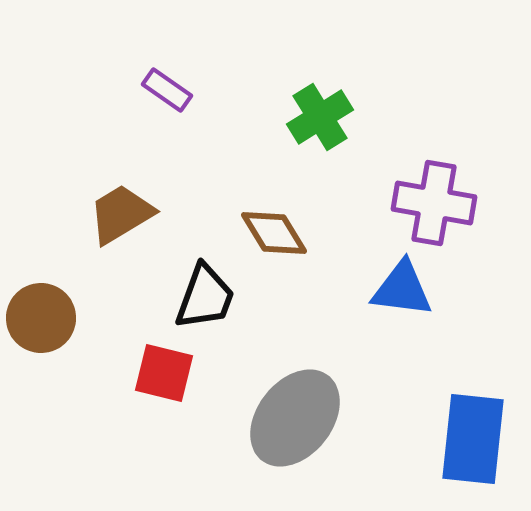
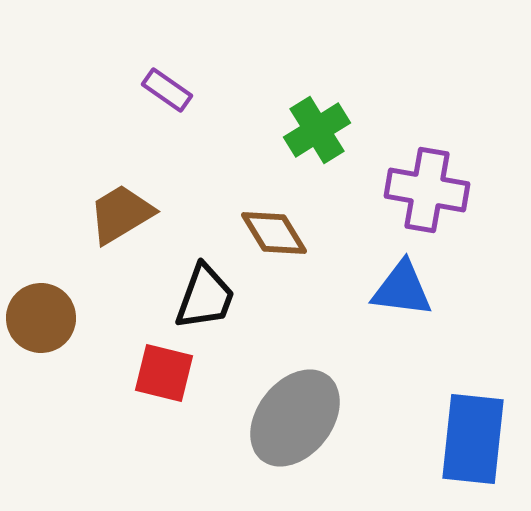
green cross: moved 3 px left, 13 px down
purple cross: moved 7 px left, 13 px up
